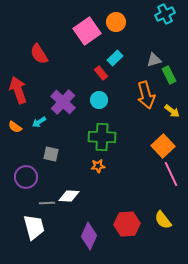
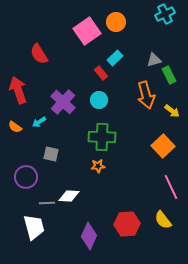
pink line: moved 13 px down
